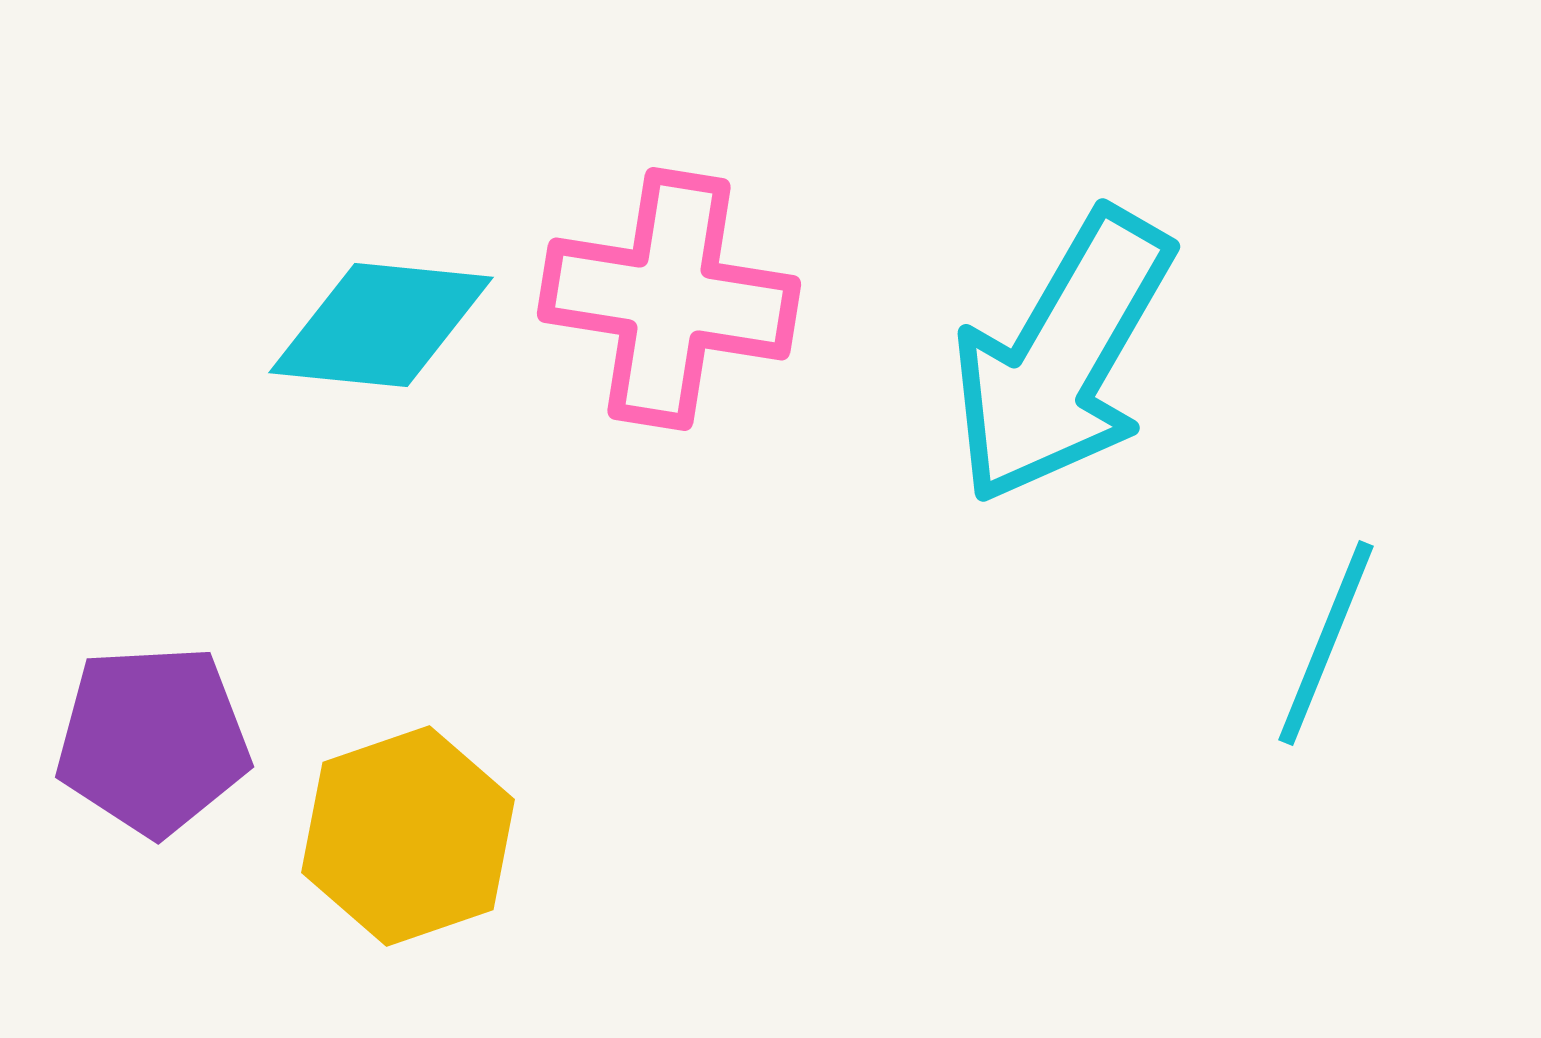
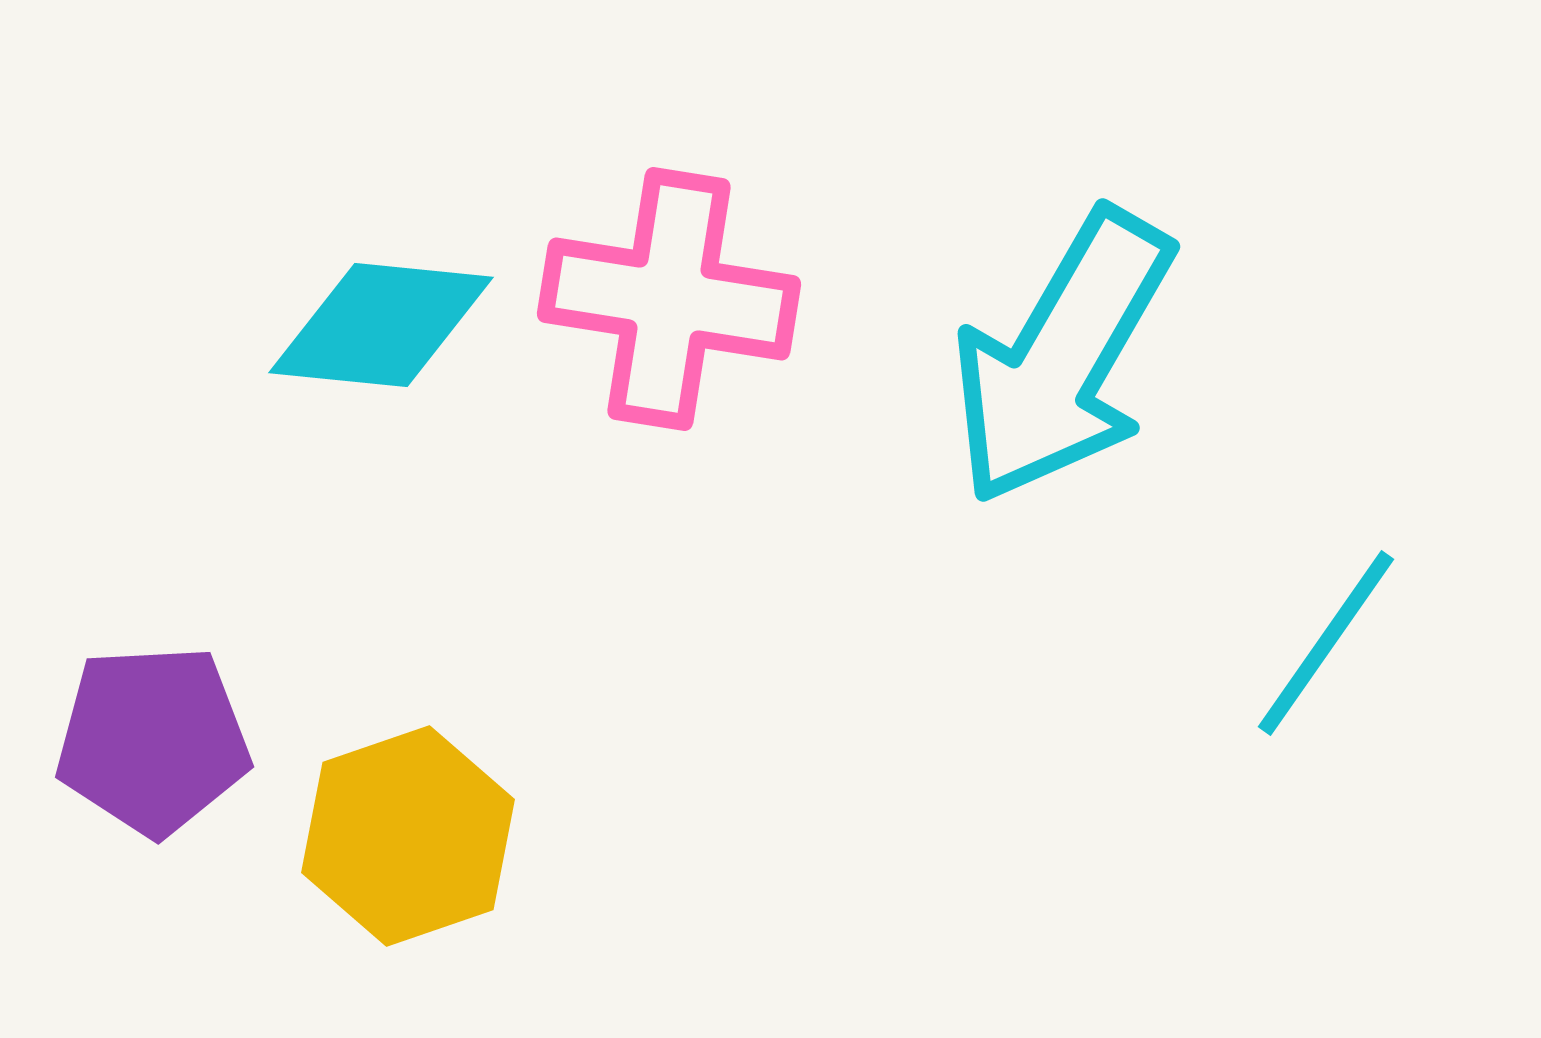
cyan line: rotated 13 degrees clockwise
